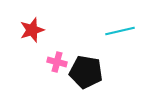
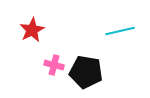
red star: rotated 10 degrees counterclockwise
pink cross: moved 3 px left, 3 px down
